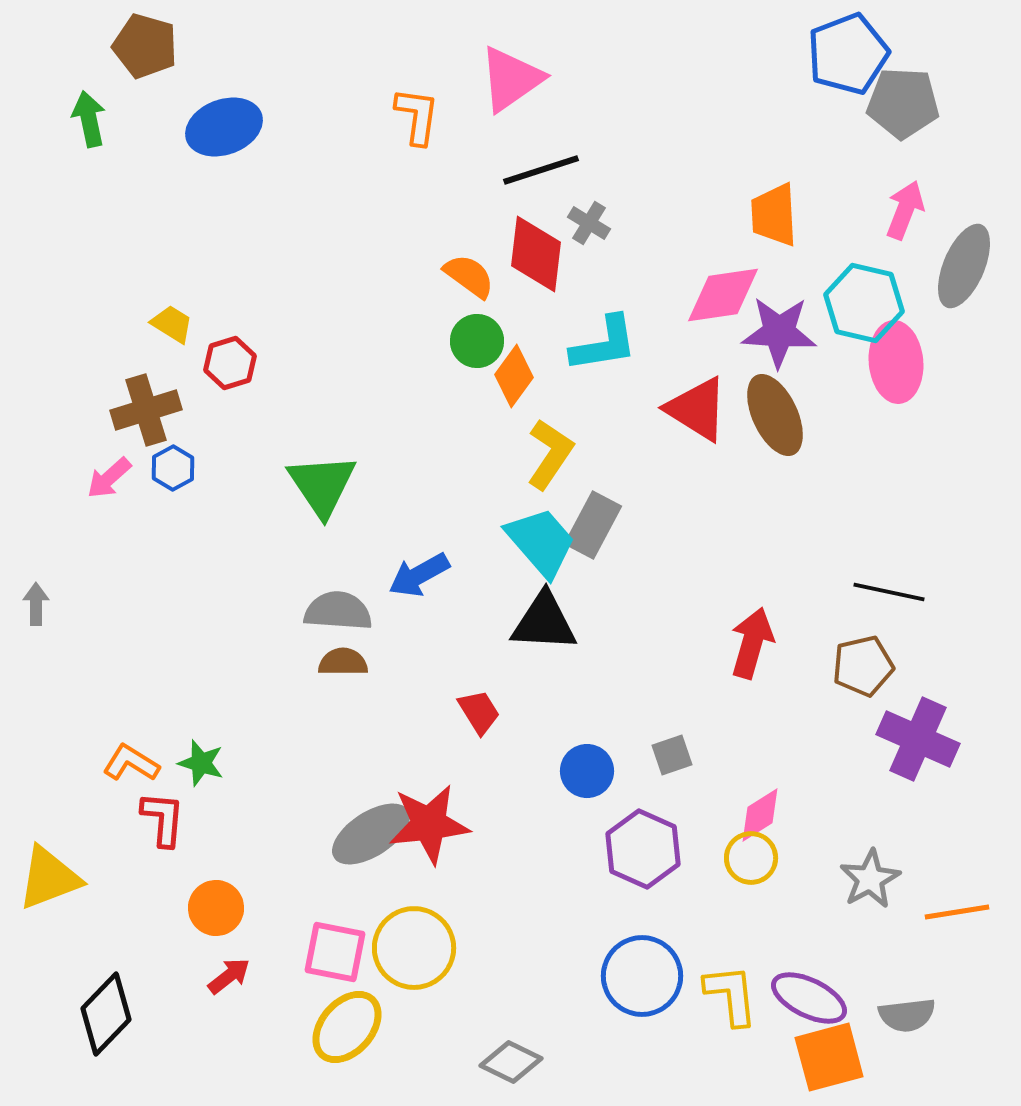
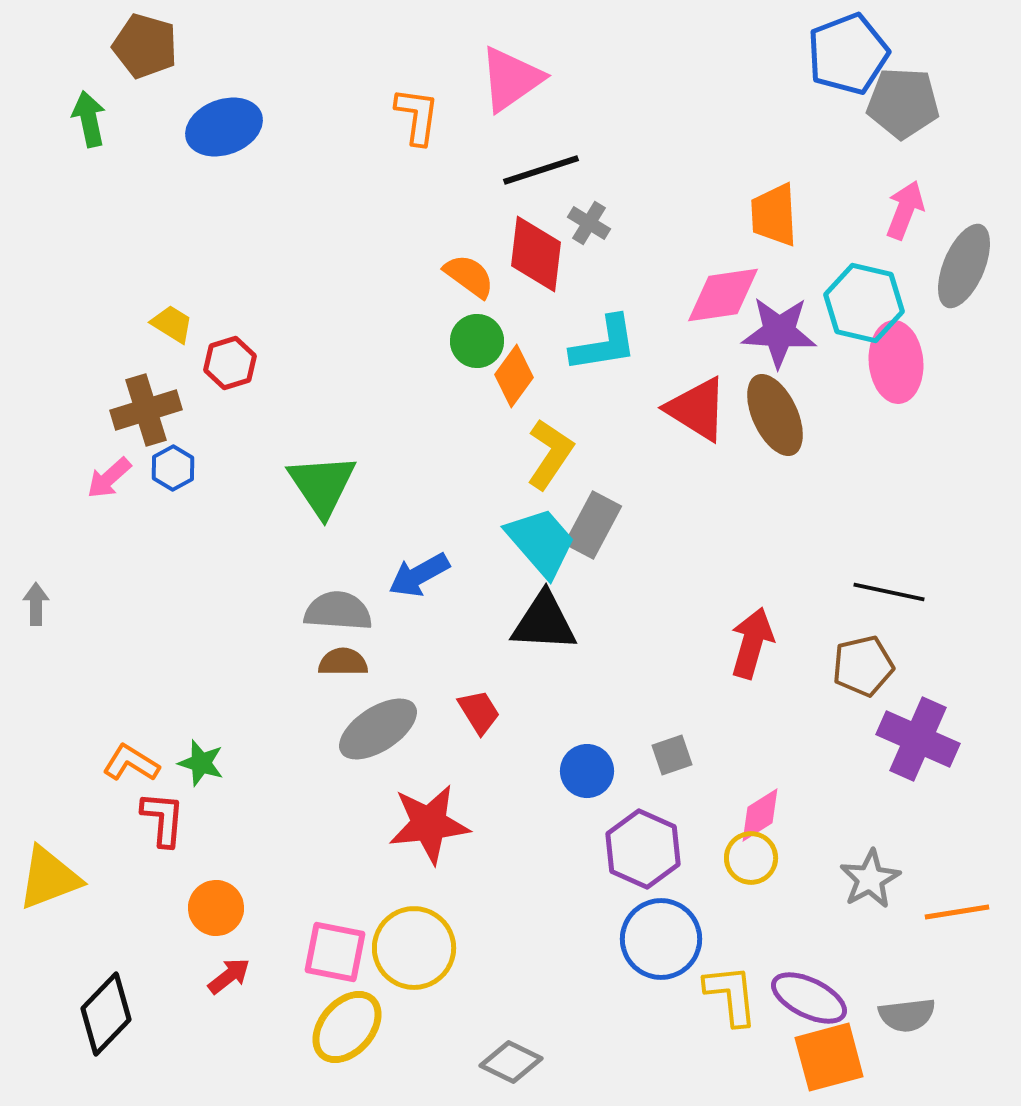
gray ellipse at (371, 834): moved 7 px right, 105 px up
blue circle at (642, 976): moved 19 px right, 37 px up
